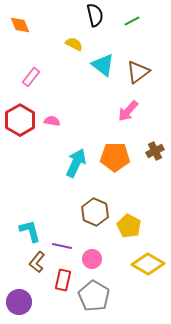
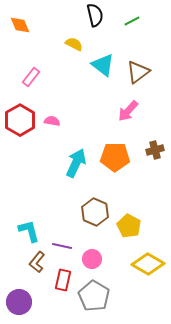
brown cross: moved 1 px up; rotated 12 degrees clockwise
cyan L-shape: moved 1 px left
